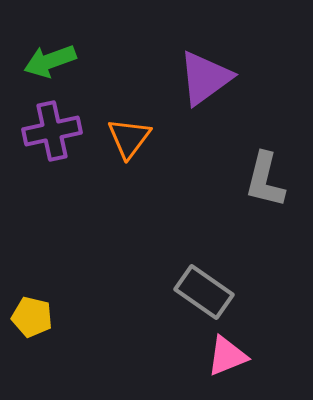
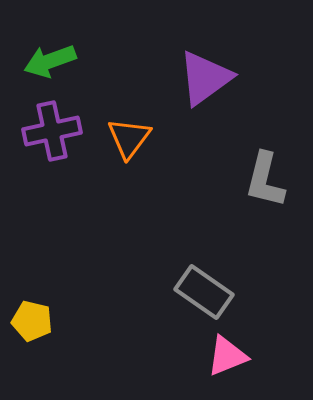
yellow pentagon: moved 4 px down
